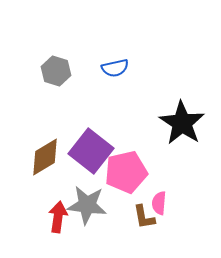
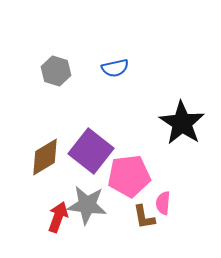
pink pentagon: moved 3 px right, 4 px down; rotated 6 degrees clockwise
pink semicircle: moved 4 px right
red arrow: rotated 12 degrees clockwise
